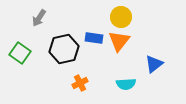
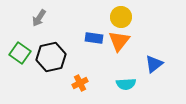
black hexagon: moved 13 px left, 8 px down
